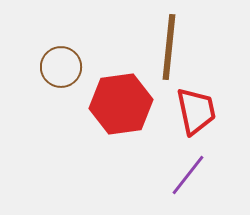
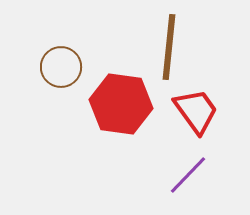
red hexagon: rotated 16 degrees clockwise
red trapezoid: rotated 24 degrees counterclockwise
purple line: rotated 6 degrees clockwise
